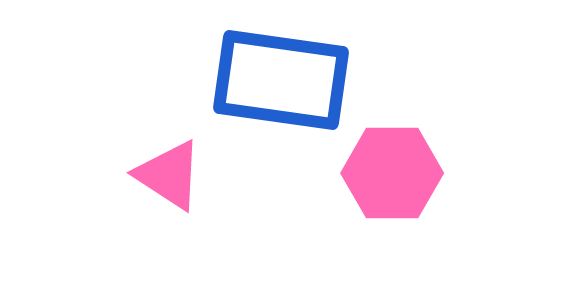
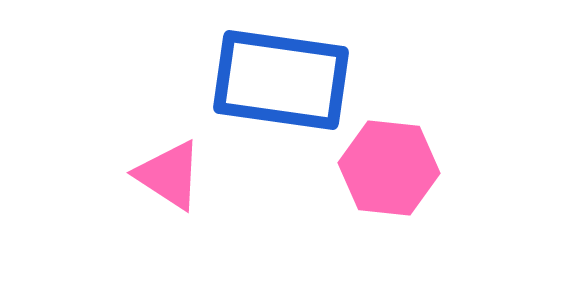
pink hexagon: moved 3 px left, 5 px up; rotated 6 degrees clockwise
